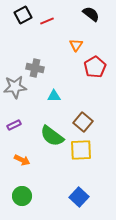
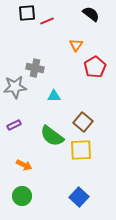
black square: moved 4 px right, 2 px up; rotated 24 degrees clockwise
orange arrow: moved 2 px right, 5 px down
